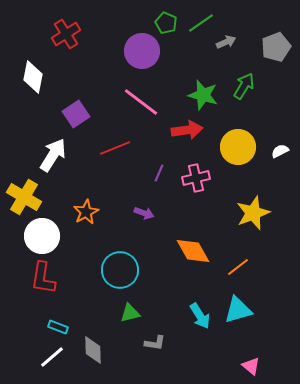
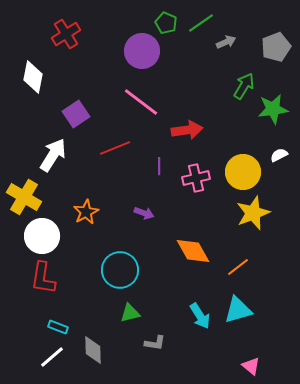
green star: moved 70 px right, 14 px down; rotated 24 degrees counterclockwise
yellow circle: moved 5 px right, 25 px down
white semicircle: moved 1 px left, 4 px down
purple line: moved 7 px up; rotated 24 degrees counterclockwise
